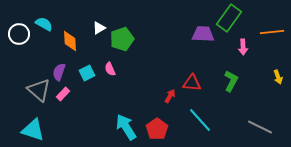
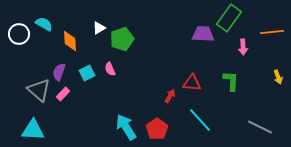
green L-shape: rotated 25 degrees counterclockwise
cyan triangle: rotated 15 degrees counterclockwise
